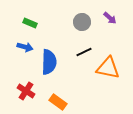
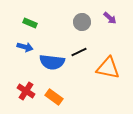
black line: moved 5 px left
blue semicircle: moved 3 px right; rotated 95 degrees clockwise
orange rectangle: moved 4 px left, 5 px up
